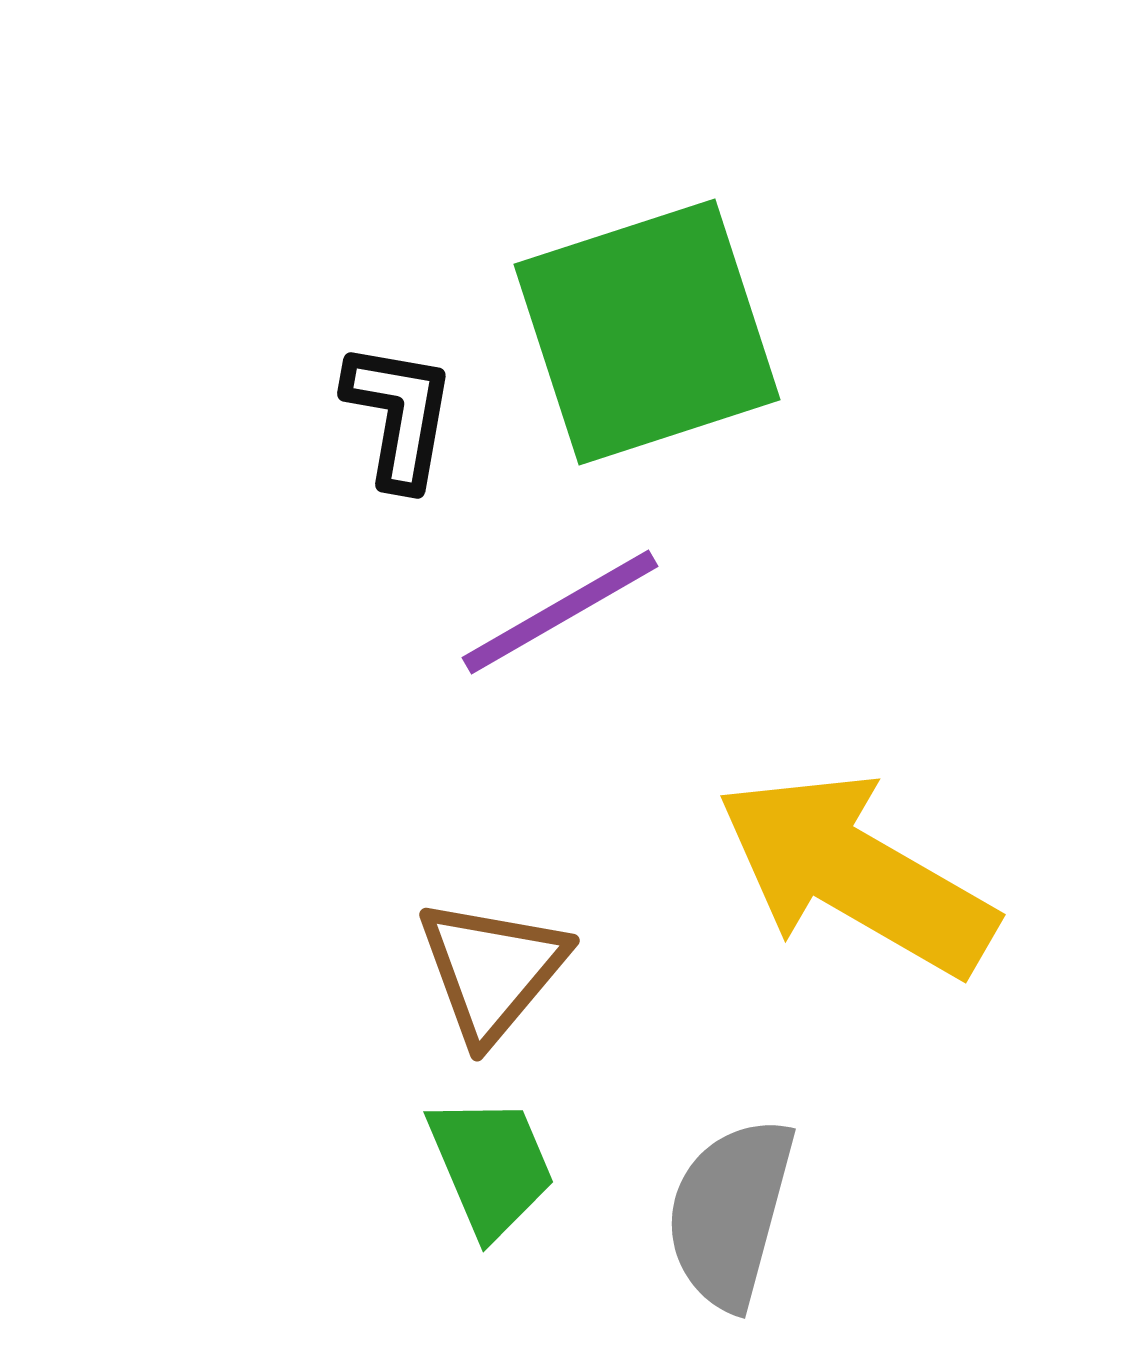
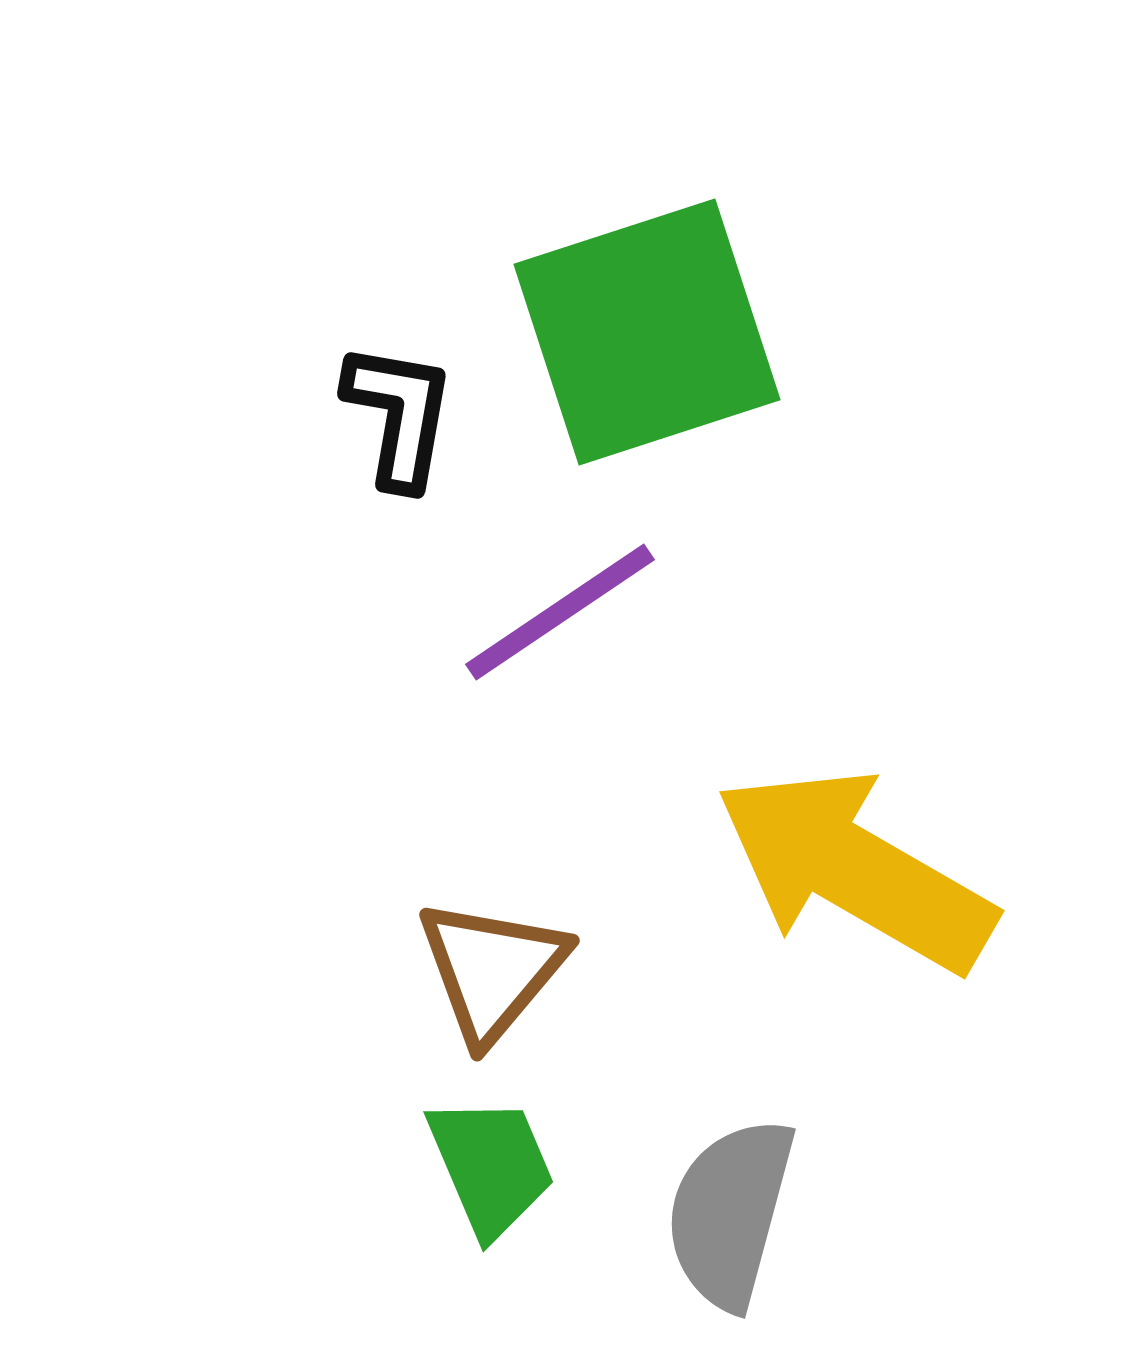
purple line: rotated 4 degrees counterclockwise
yellow arrow: moved 1 px left, 4 px up
